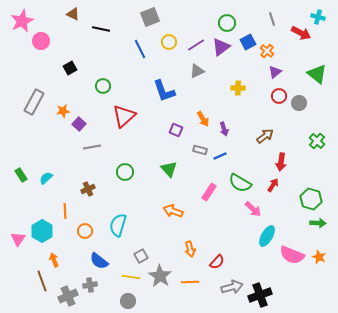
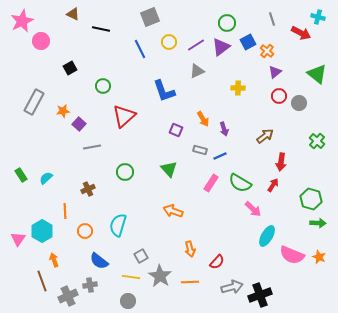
pink rectangle at (209, 192): moved 2 px right, 9 px up
